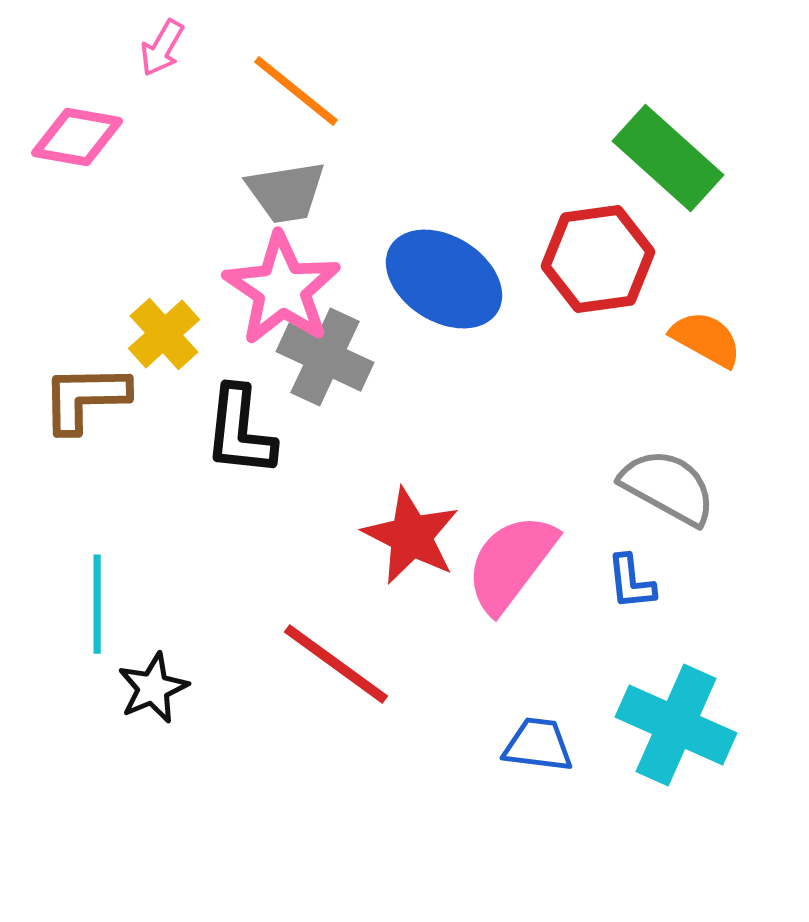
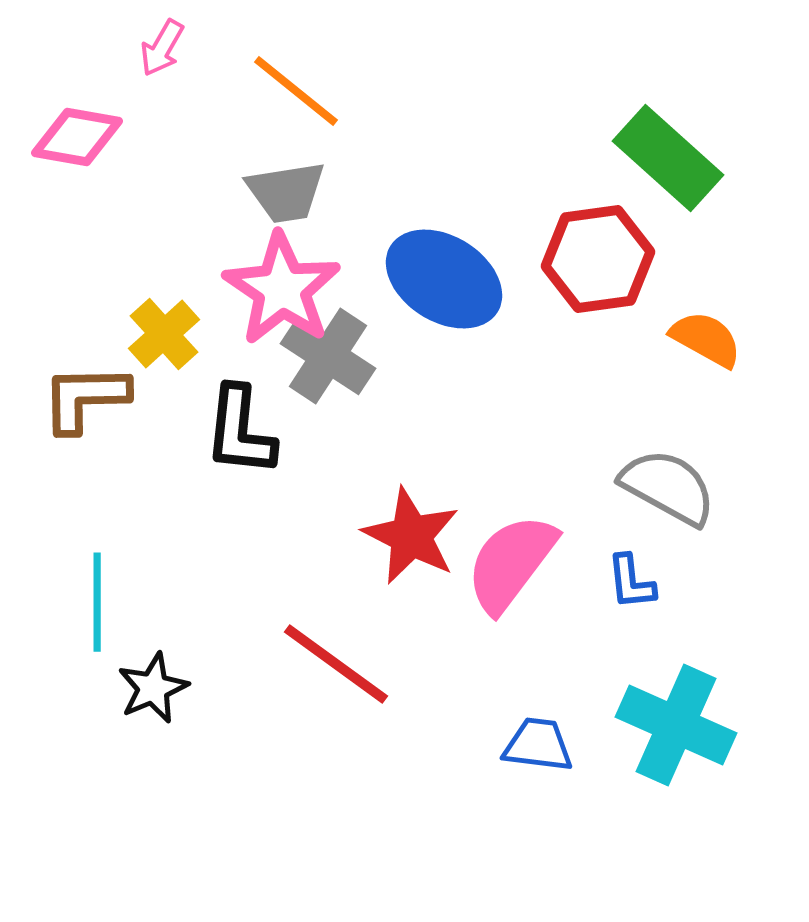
gray cross: moved 3 px right, 1 px up; rotated 8 degrees clockwise
cyan line: moved 2 px up
